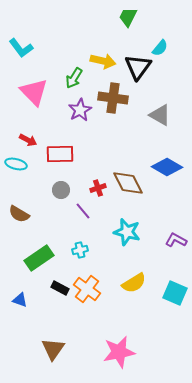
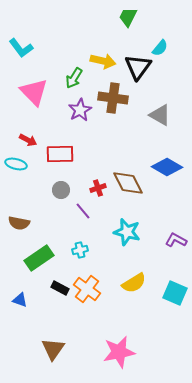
brown semicircle: moved 9 px down; rotated 20 degrees counterclockwise
